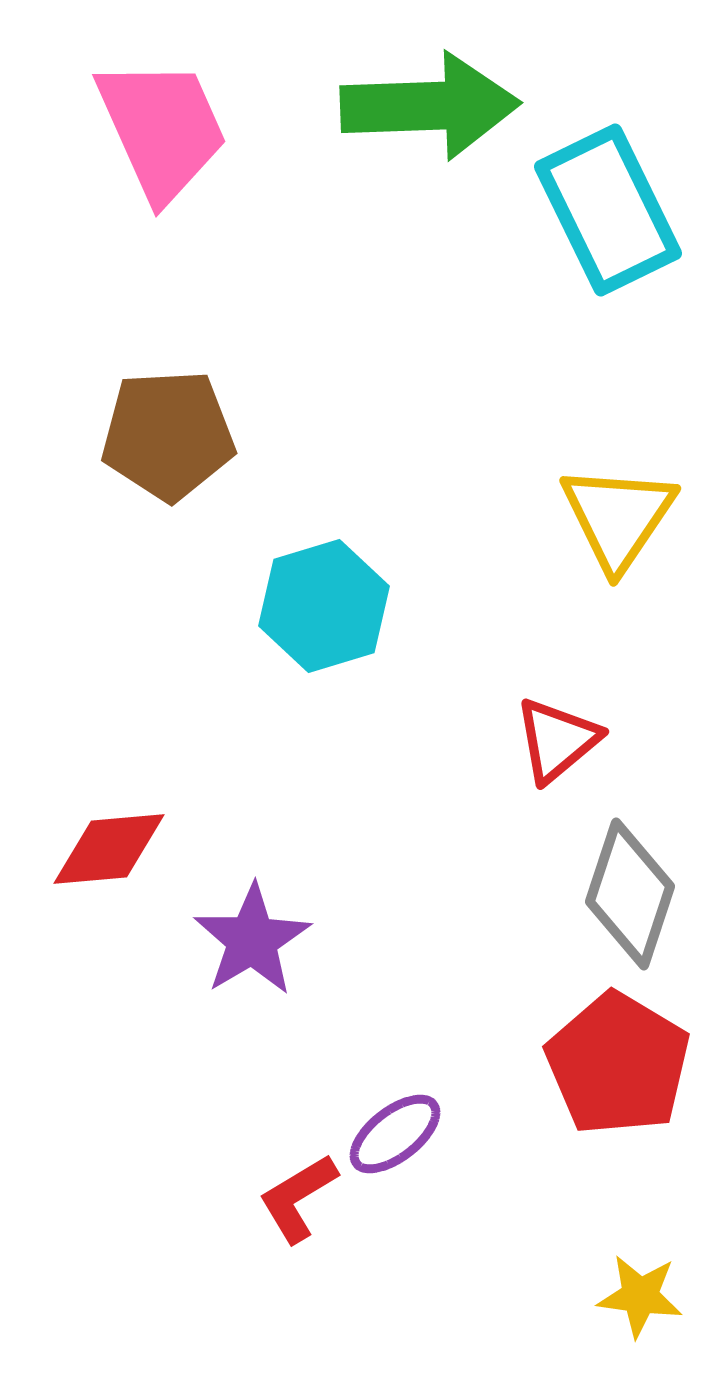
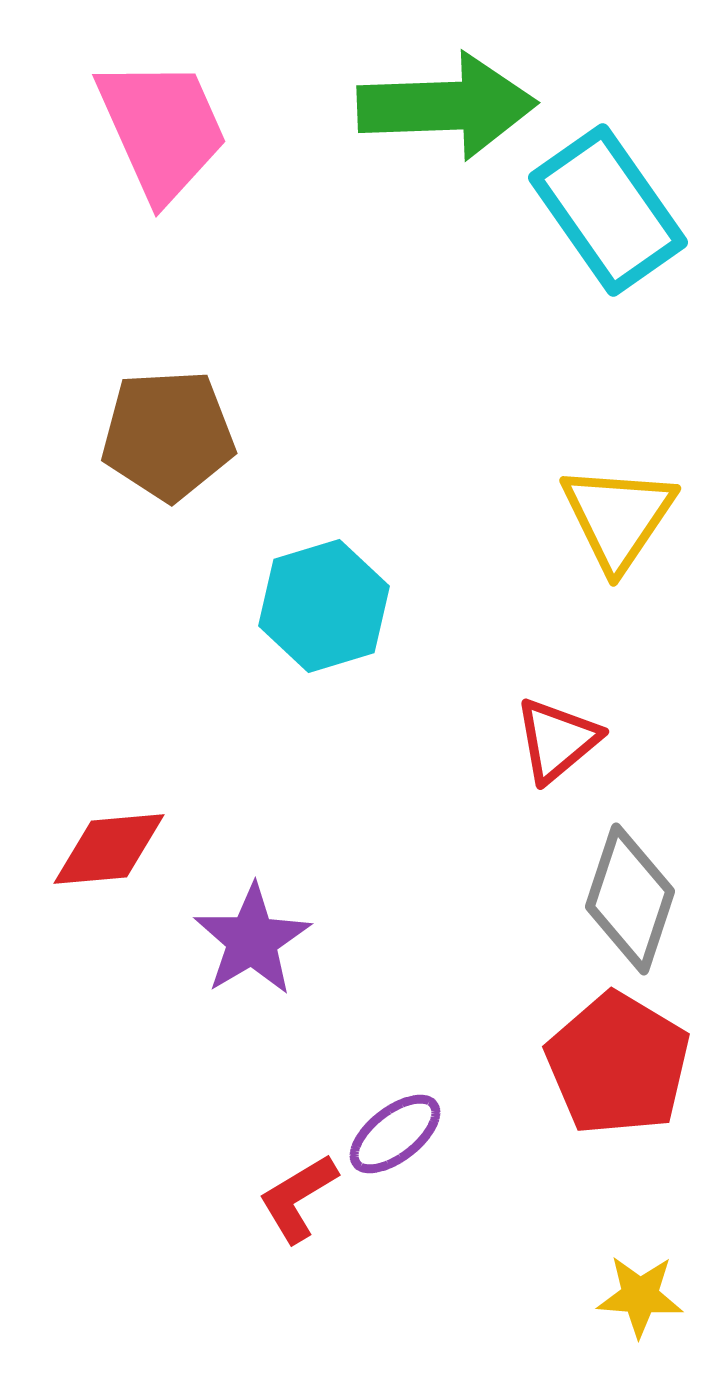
green arrow: moved 17 px right
cyan rectangle: rotated 9 degrees counterclockwise
gray diamond: moved 5 px down
yellow star: rotated 4 degrees counterclockwise
